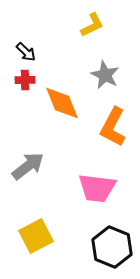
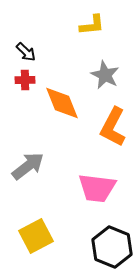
yellow L-shape: rotated 20 degrees clockwise
